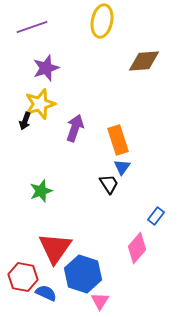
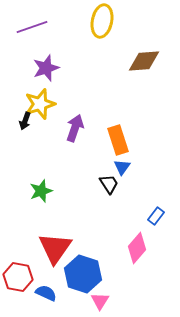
red hexagon: moved 5 px left
